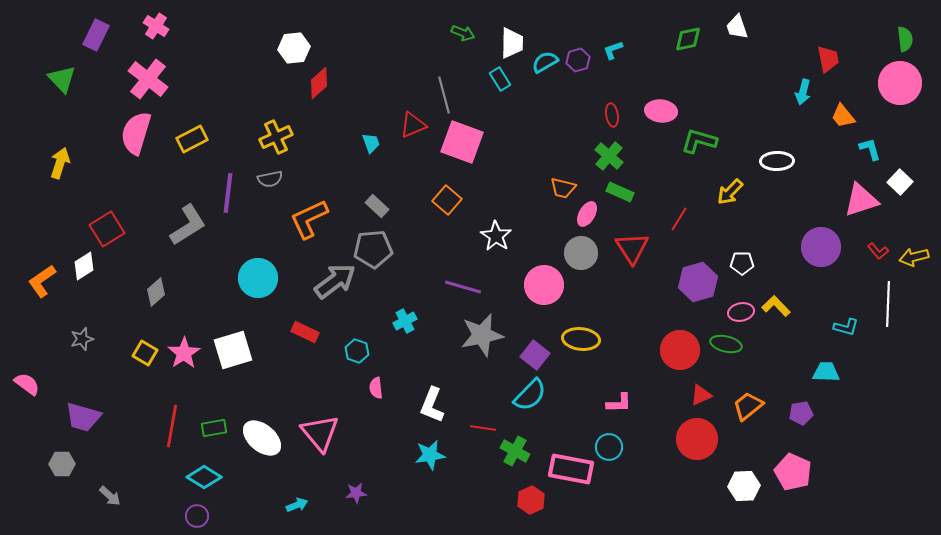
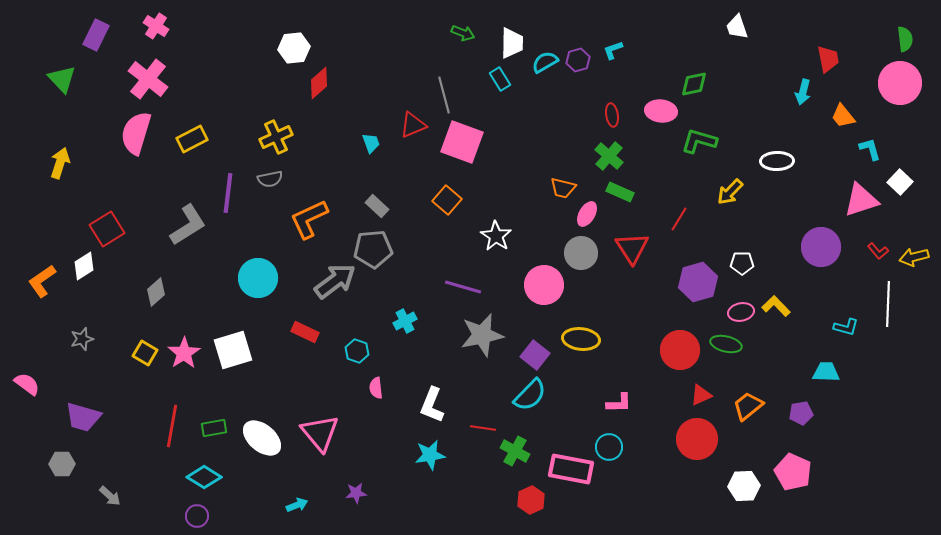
green diamond at (688, 39): moved 6 px right, 45 px down
